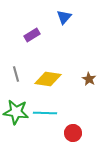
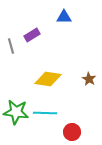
blue triangle: rotated 49 degrees clockwise
gray line: moved 5 px left, 28 px up
red circle: moved 1 px left, 1 px up
